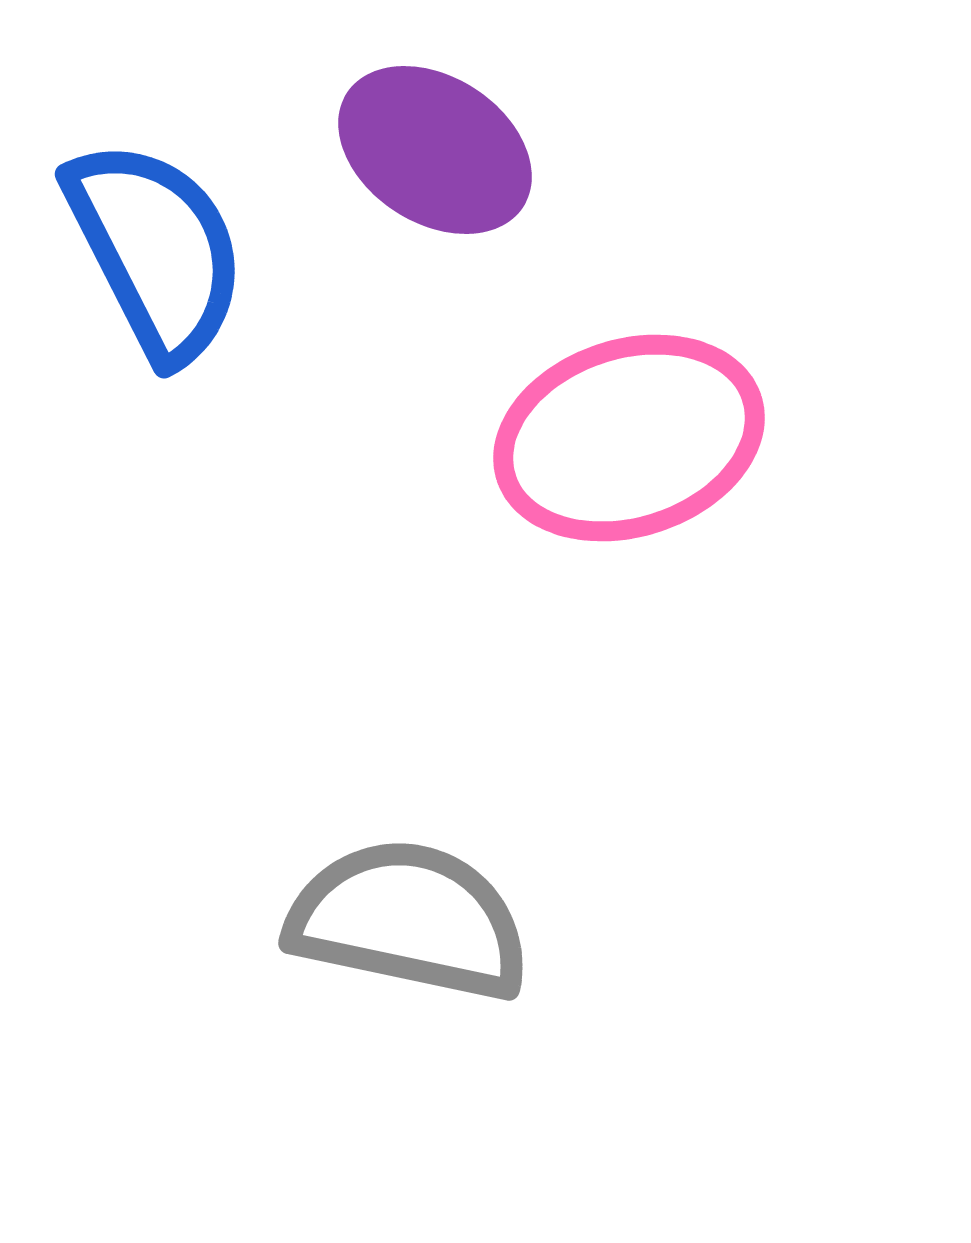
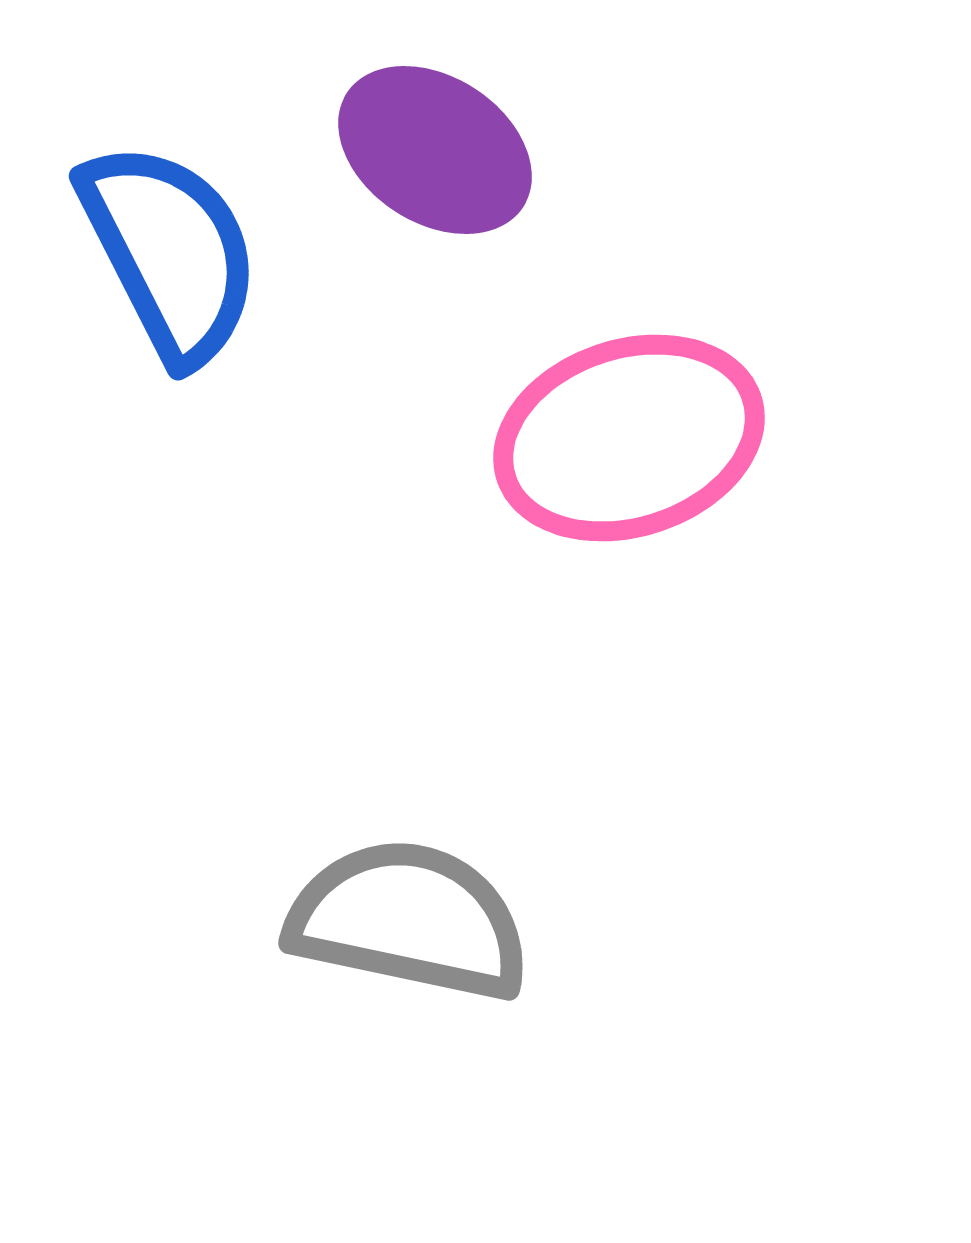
blue semicircle: moved 14 px right, 2 px down
